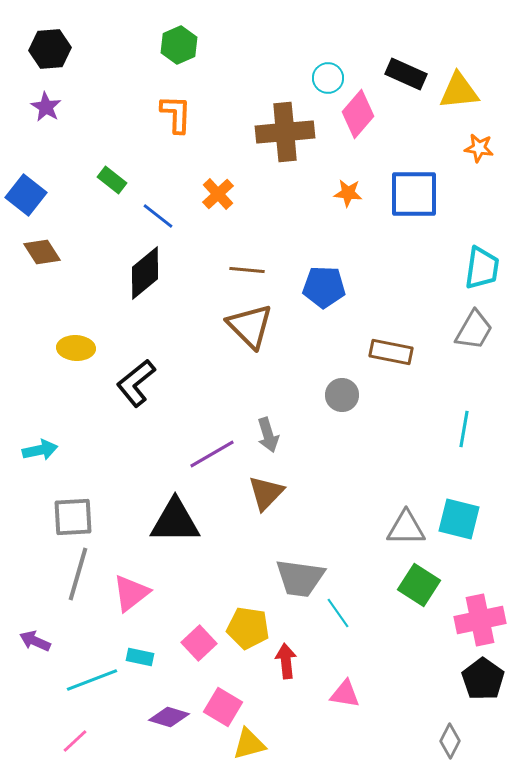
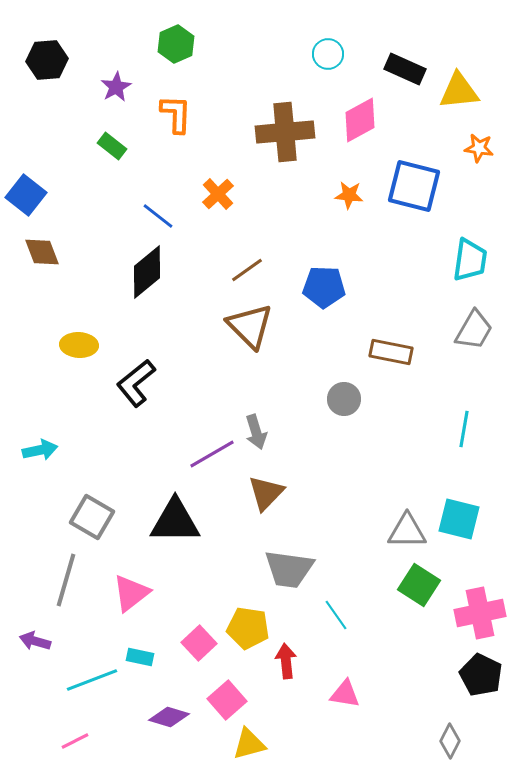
green hexagon at (179, 45): moved 3 px left, 1 px up
black hexagon at (50, 49): moved 3 px left, 11 px down
black rectangle at (406, 74): moved 1 px left, 5 px up
cyan circle at (328, 78): moved 24 px up
purple star at (46, 107): moved 70 px right, 20 px up; rotated 12 degrees clockwise
pink diamond at (358, 114): moved 2 px right, 6 px down; rotated 21 degrees clockwise
green rectangle at (112, 180): moved 34 px up
orange star at (348, 193): moved 1 px right, 2 px down
blue square at (414, 194): moved 8 px up; rotated 14 degrees clockwise
brown diamond at (42, 252): rotated 12 degrees clockwise
cyan trapezoid at (482, 268): moved 12 px left, 8 px up
brown line at (247, 270): rotated 40 degrees counterclockwise
black diamond at (145, 273): moved 2 px right, 1 px up
yellow ellipse at (76, 348): moved 3 px right, 3 px up
gray circle at (342, 395): moved 2 px right, 4 px down
gray arrow at (268, 435): moved 12 px left, 3 px up
gray square at (73, 517): moved 19 px right; rotated 33 degrees clockwise
gray triangle at (406, 528): moved 1 px right, 3 px down
gray line at (78, 574): moved 12 px left, 6 px down
gray trapezoid at (300, 578): moved 11 px left, 9 px up
cyan line at (338, 613): moved 2 px left, 2 px down
pink cross at (480, 620): moved 7 px up
purple arrow at (35, 641): rotated 8 degrees counterclockwise
black pentagon at (483, 679): moved 2 px left, 4 px up; rotated 9 degrees counterclockwise
pink square at (223, 707): moved 4 px right, 7 px up; rotated 18 degrees clockwise
pink line at (75, 741): rotated 16 degrees clockwise
